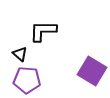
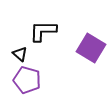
purple square: moved 1 px left, 23 px up
purple pentagon: rotated 12 degrees clockwise
